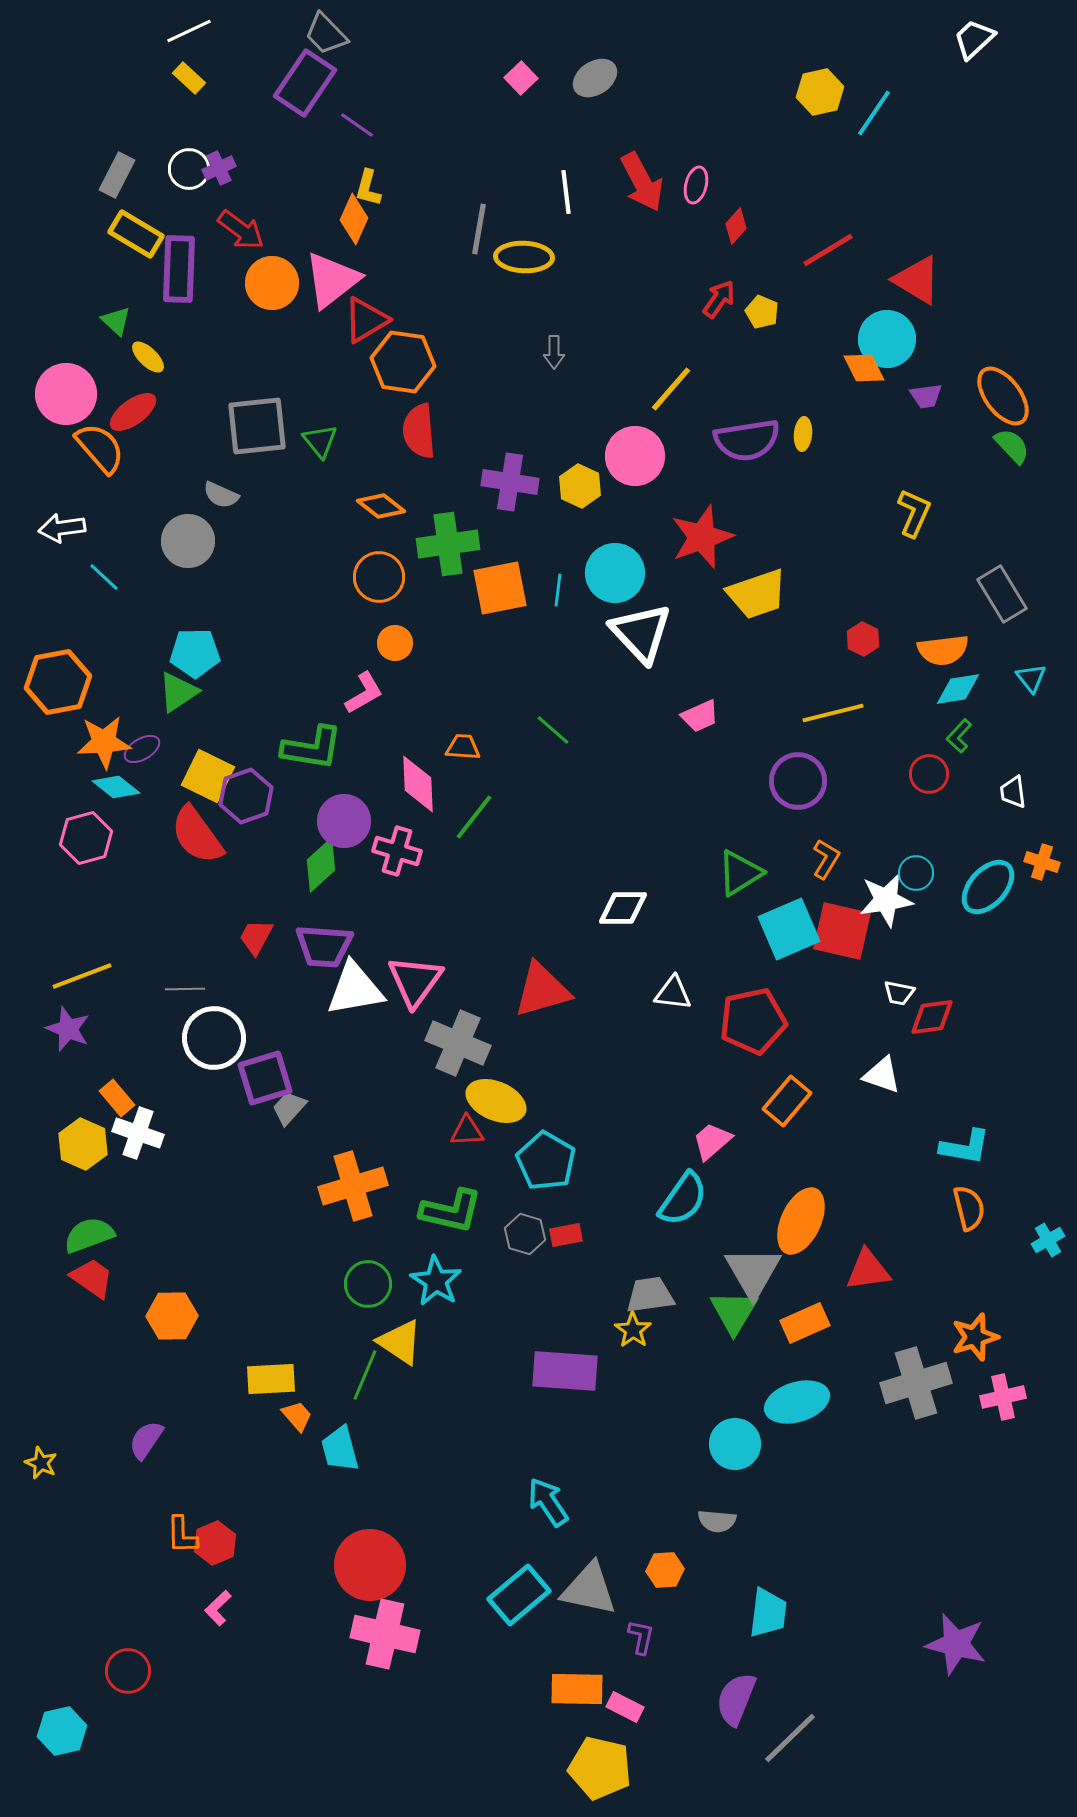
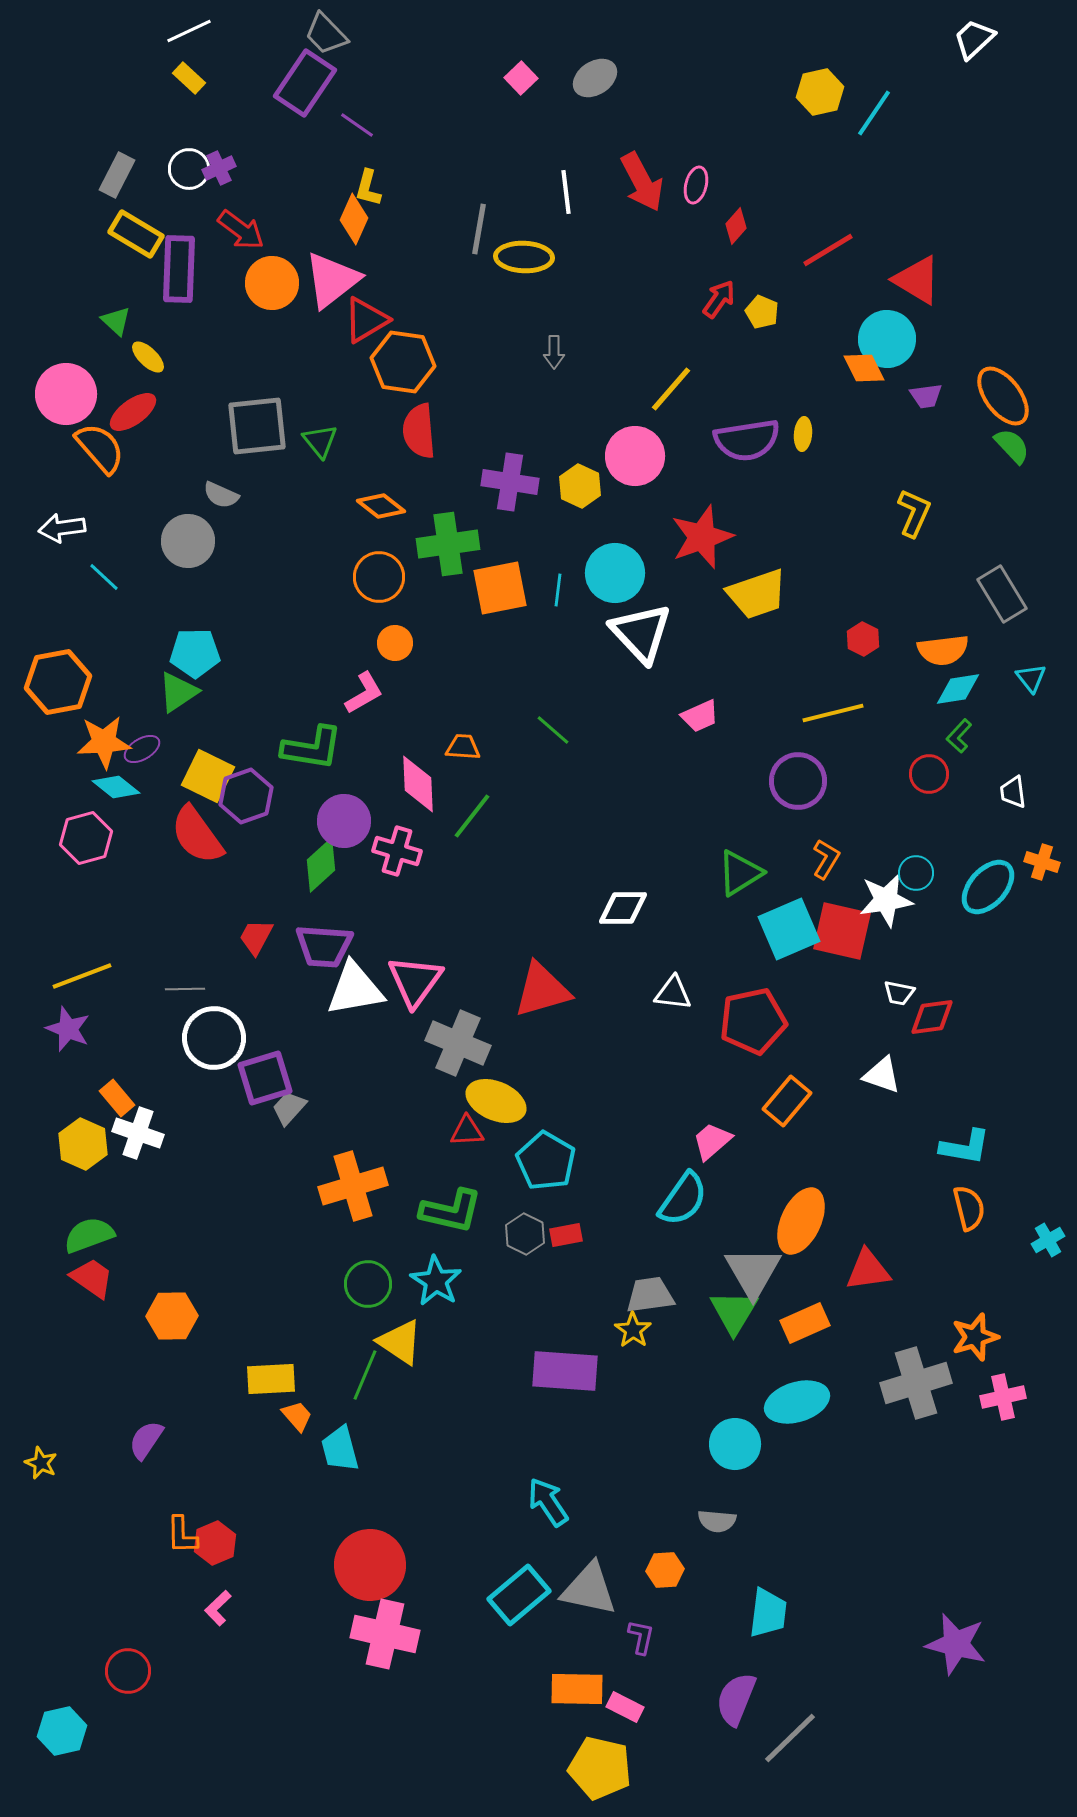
green line at (474, 817): moved 2 px left, 1 px up
gray hexagon at (525, 1234): rotated 9 degrees clockwise
